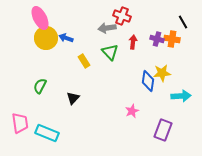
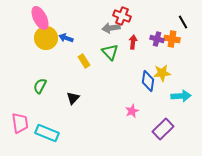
gray arrow: moved 4 px right
purple rectangle: moved 1 px up; rotated 25 degrees clockwise
